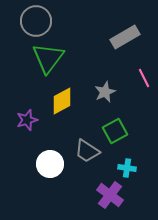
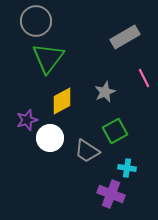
white circle: moved 26 px up
purple cross: moved 1 px right, 1 px up; rotated 16 degrees counterclockwise
